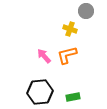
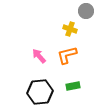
pink arrow: moved 5 px left
green rectangle: moved 11 px up
